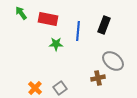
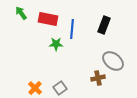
blue line: moved 6 px left, 2 px up
